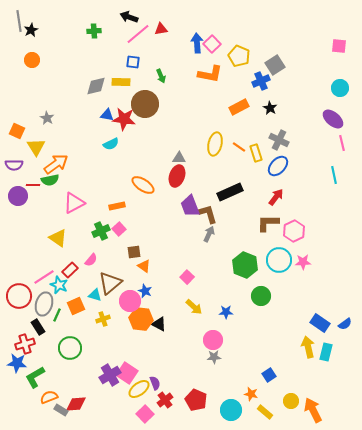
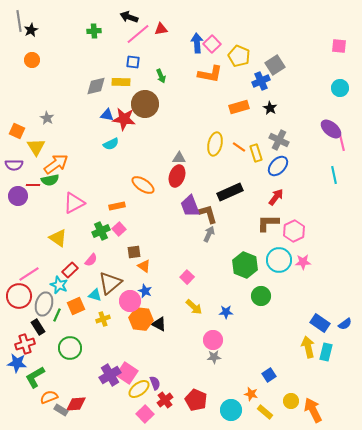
orange rectangle at (239, 107): rotated 12 degrees clockwise
purple ellipse at (333, 119): moved 2 px left, 10 px down
pink line at (44, 277): moved 15 px left, 3 px up
